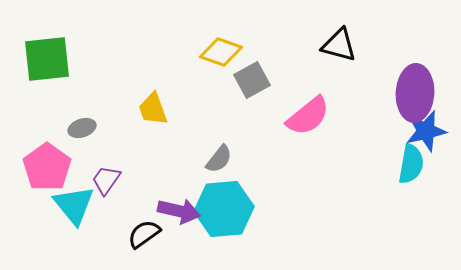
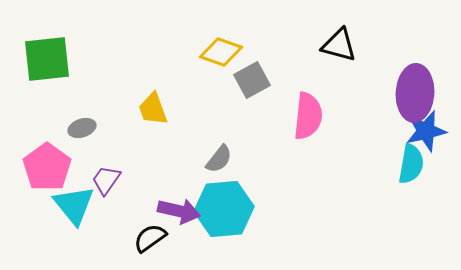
pink semicircle: rotated 45 degrees counterclockwise
black semicircle: moved 6 px right, 4 px down
